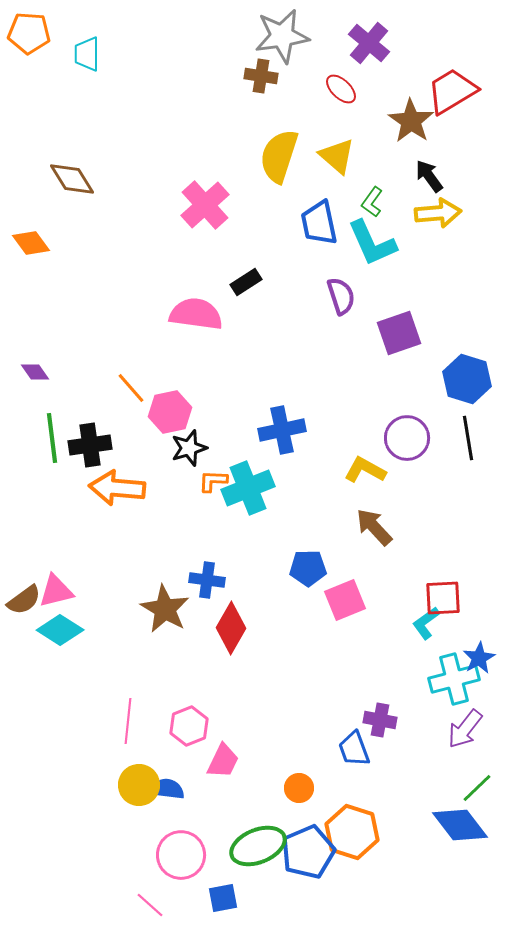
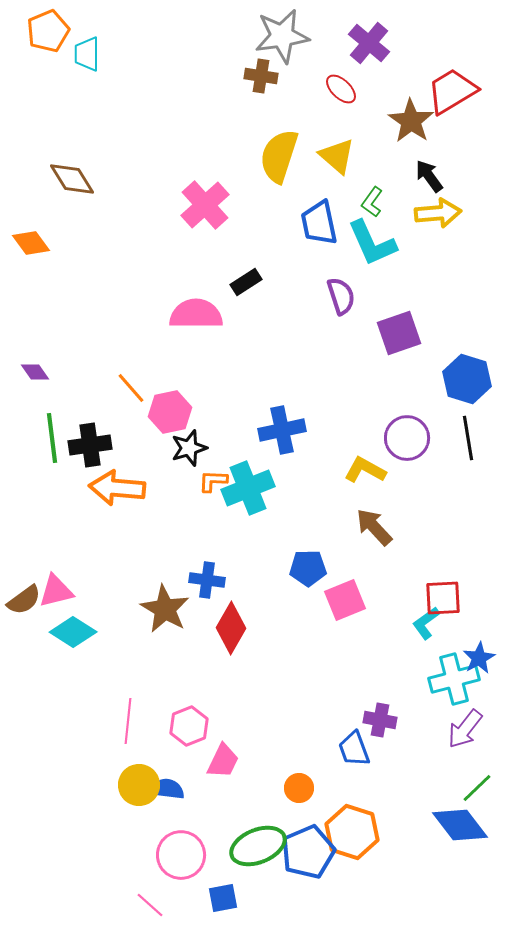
orange pentagon at (29, 33): moved 19 px right, 2 px up; rotated 27 degrees counterclockwise
pink semicircle at (196, 314): rotated 8 degrees counterclockwise
cyan diamond at (60, 630): moved 13 px right, 2 px down
